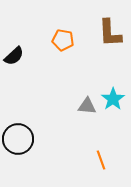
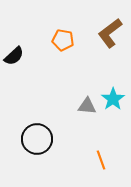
brown L-shape: rotated 56 degrees clockwise
black circle: moved 19 px right
